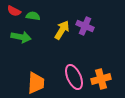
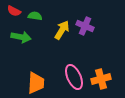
green semicircle: moved 2 px right
